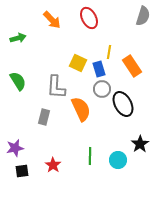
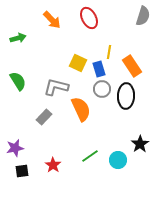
gray L-shape: rotated 100 degrees clockwise
black ellipse: moved 3 px right, 8 px up; rotated 30 degrees clockwise
gray rectangle: rotated 28 degrees clockwise
green line: rotated 54 degrees clockwise
